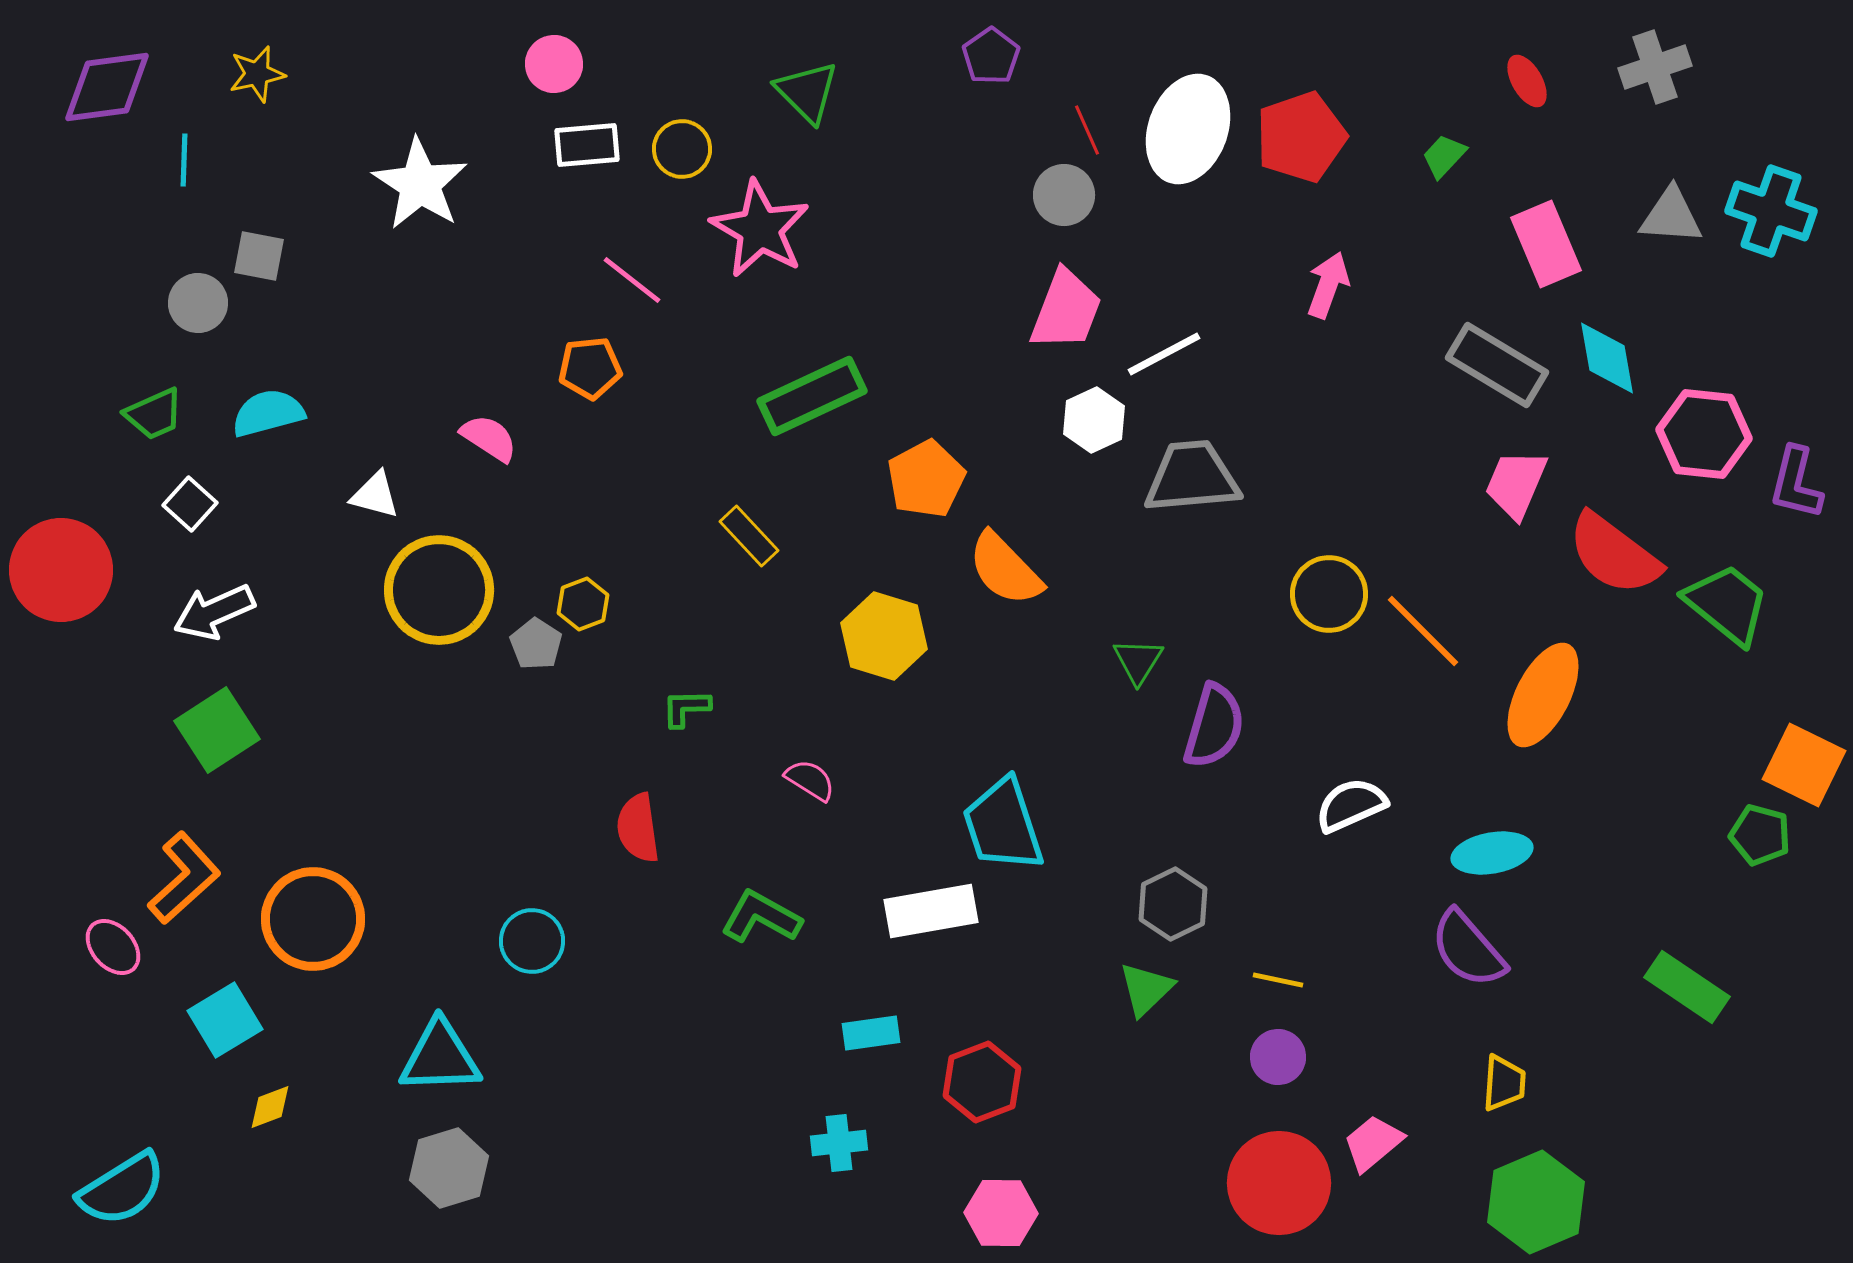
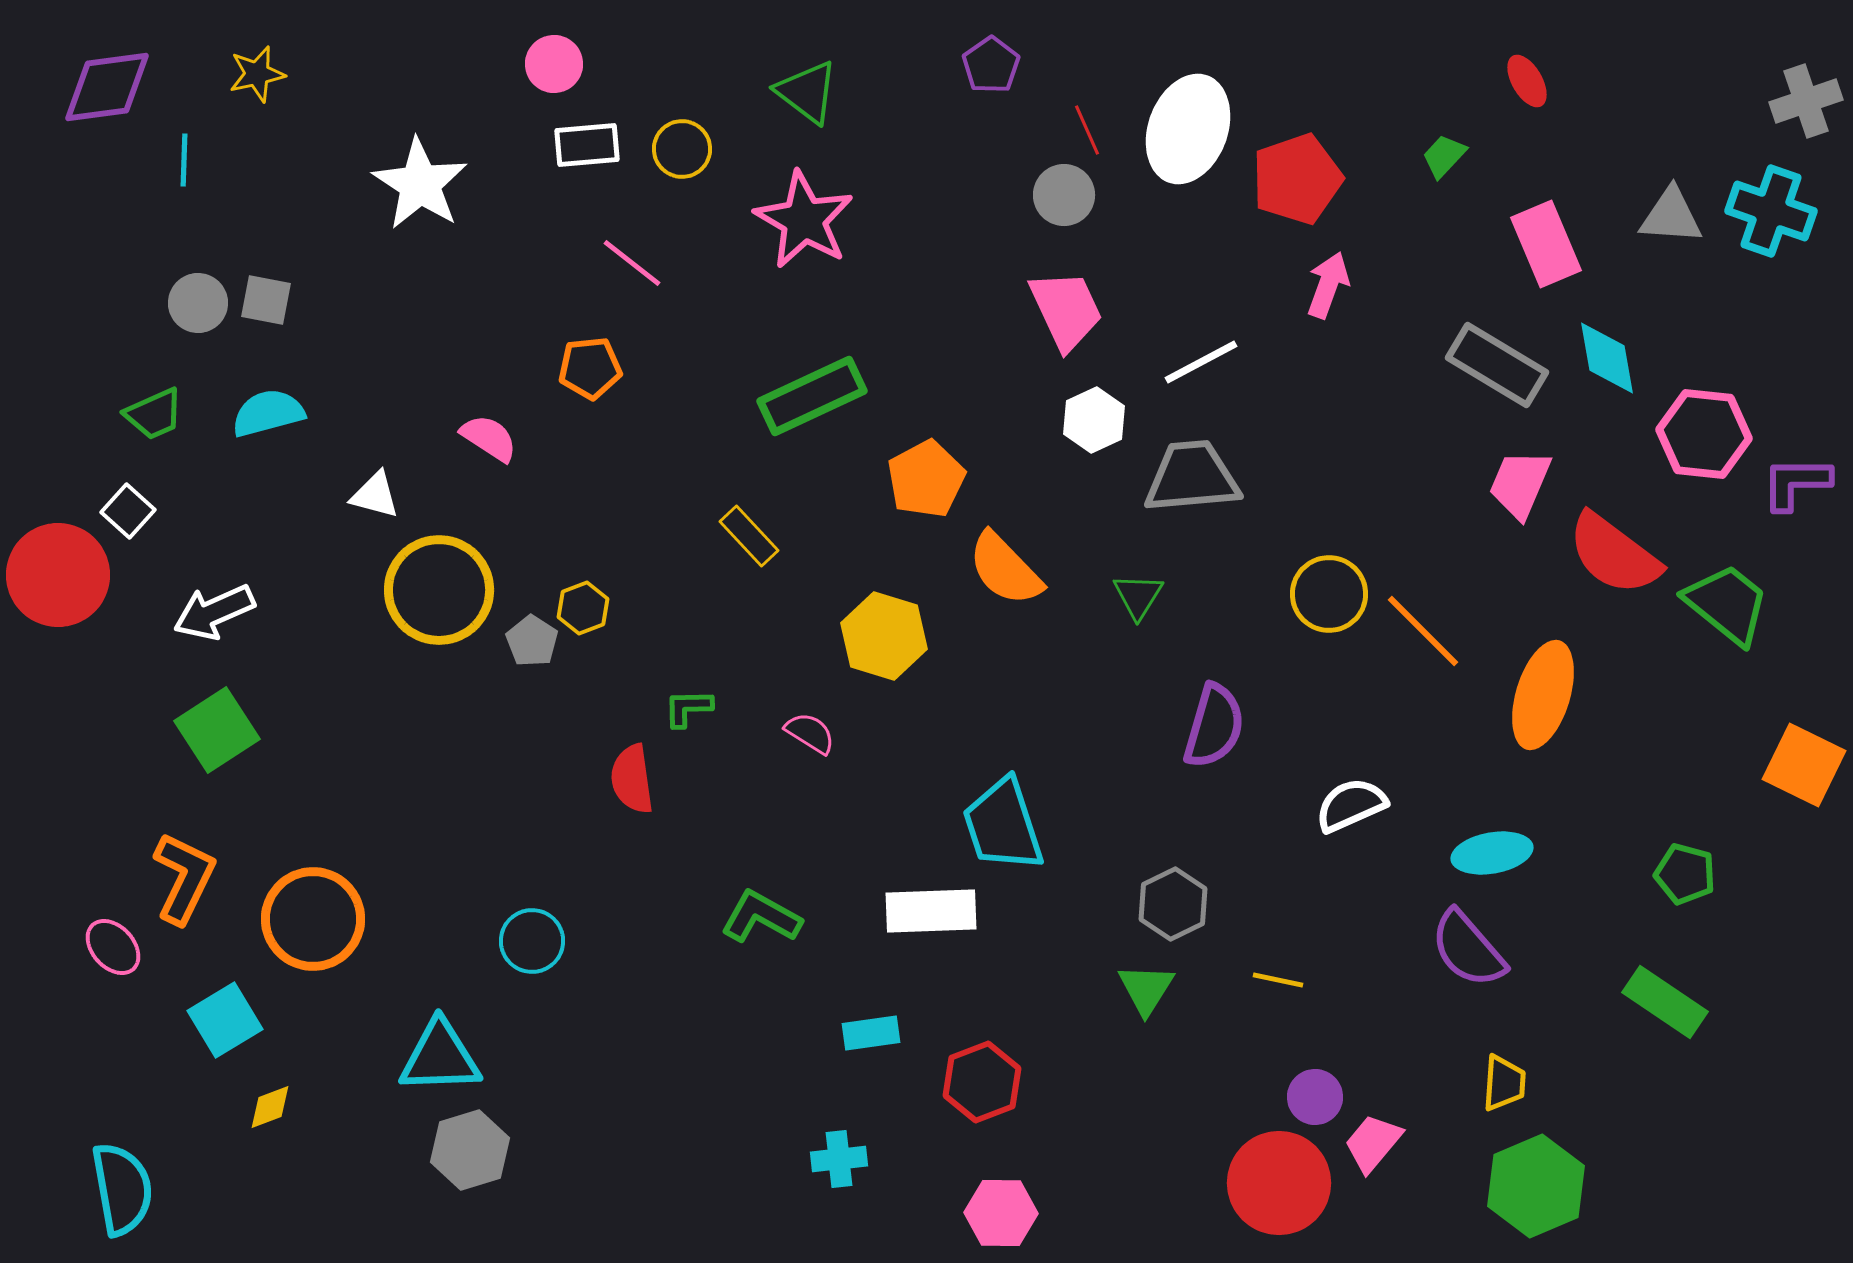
purple pentagon at (991, 56): moved 9 px down
gray cross at (1655, 67): moved 151 px right, 34 px down
green triangle at (807, 92): rotated 8 degrees counterclockwise
red pentagon at (1301, 137): moved 4 px left, 42 px down
pink star at (760, 229): moved 44 px right, 9 px up
gray square at (259, 256): moved 7 px right, 44 px down
pink line at (632, 280): moved 17 px up
pink trapezoid at (1066, 310): rotated 46 degrees counterclockwise
white line at (1164, 354): moved 37 px right, 8 px down
purple L-shape at (1796, 483): rotated 76 degrees clockwise
pink trapezoid at (1516, 484): moved 4 px right
white square at (190, 504): moved 62 px left, 7 px down
red circle at (61, 570): moved 3 px left, 5 px down
yellow hexagon at (583, 604): moved 4 px down
gray pentagon at (536, 644): moved 4 px left, 3 px up
green triangle at (1138, 661): moved 65 px up
orange ellipse at (1543, 695): rotated 10 degrees counterclockwise
green L-shape at (686, 708): moved 2 px right
pink semicircle at (810, 780): moved 47 px up
red semicircle at (638, 828): moved 6 px left, 49 px up
green pentagon at (1760, 835): moved 75 px left, 39 px down
orange L-shape at (184, 878): rotated 22 degrees counterclockwise
white rectangle at (931, 911): rotated 8 degrees clockwise
green rectangle at (1687, 987): moved 22 px left, 15 px down
green triangle at (1146, 989): rotated 14 degrees counterclockwise
purple circle at (1278, 1057): moved 37 px right, 40 px down
cyan cross at (839, 1143): moved 16 px down
pink trapezoid at (1373, 1143): rotated 10 degrees counterclockwise
gray hexagon at (449, 1168): moved 21 px right, 18 px up
cyan semicircle at (122, 1189): rotated 68 degrees counterclockwise
green hexagon at (1536, 1202): moved 16 px up
